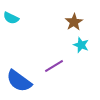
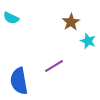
brown star: moved 3 px left
cyan star: moved 7 px right, 4 px up
blue semicircle: rotated 44 degrees clockwise
